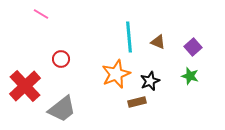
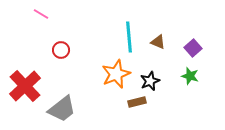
purple square: moved 1 px down
red circle: moved 9 px up
